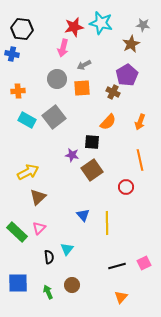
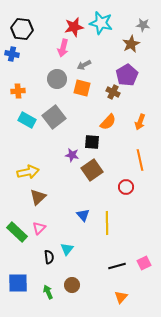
orange square: rotated 18 degrees clockwise
yellow arrow: rotated 15 degrees clockwise
